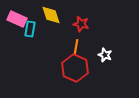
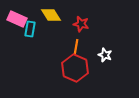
yellow diamond: rotated 15 degrees counterclockwise
